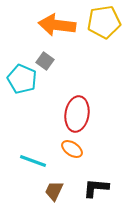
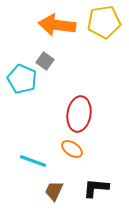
red ellipse: moved 2 px right
